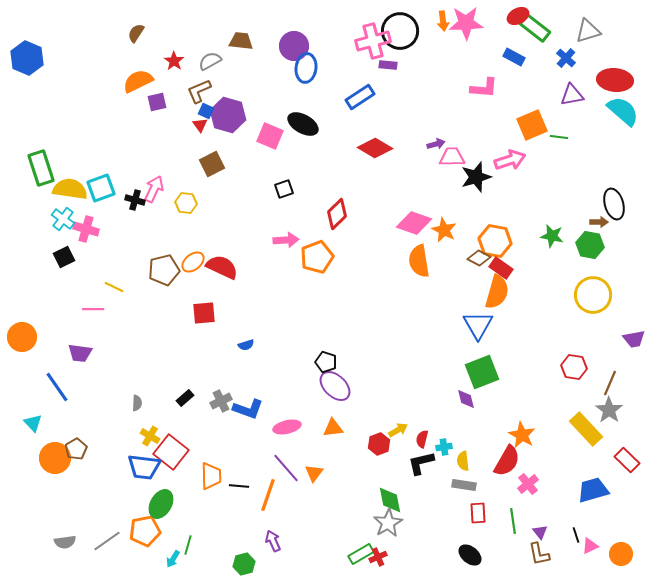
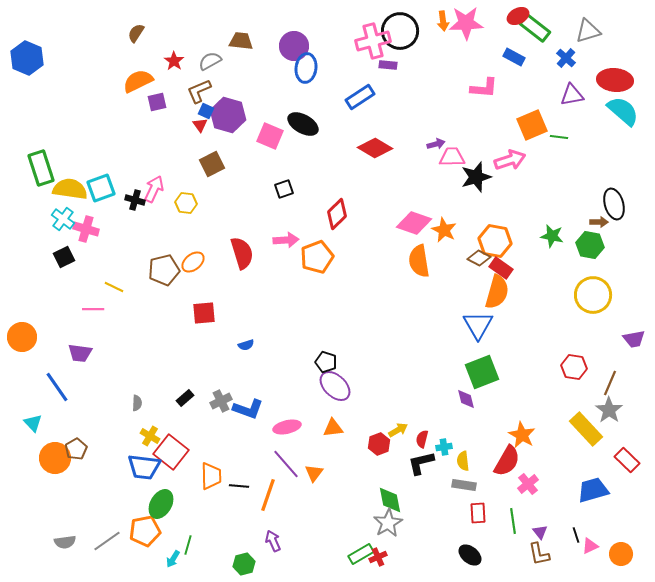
red semicircle at (222, 267): moved 20 px right, 14 px up; rotated 48 degrees clockwise
purple line at (286, 468): moved 4 px up
